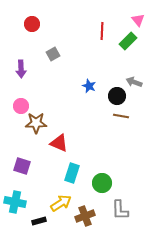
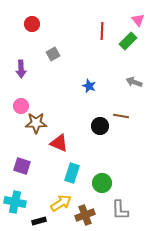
black circle: moved 17 px left, 30 px down
brown cross: moved 1 px up
